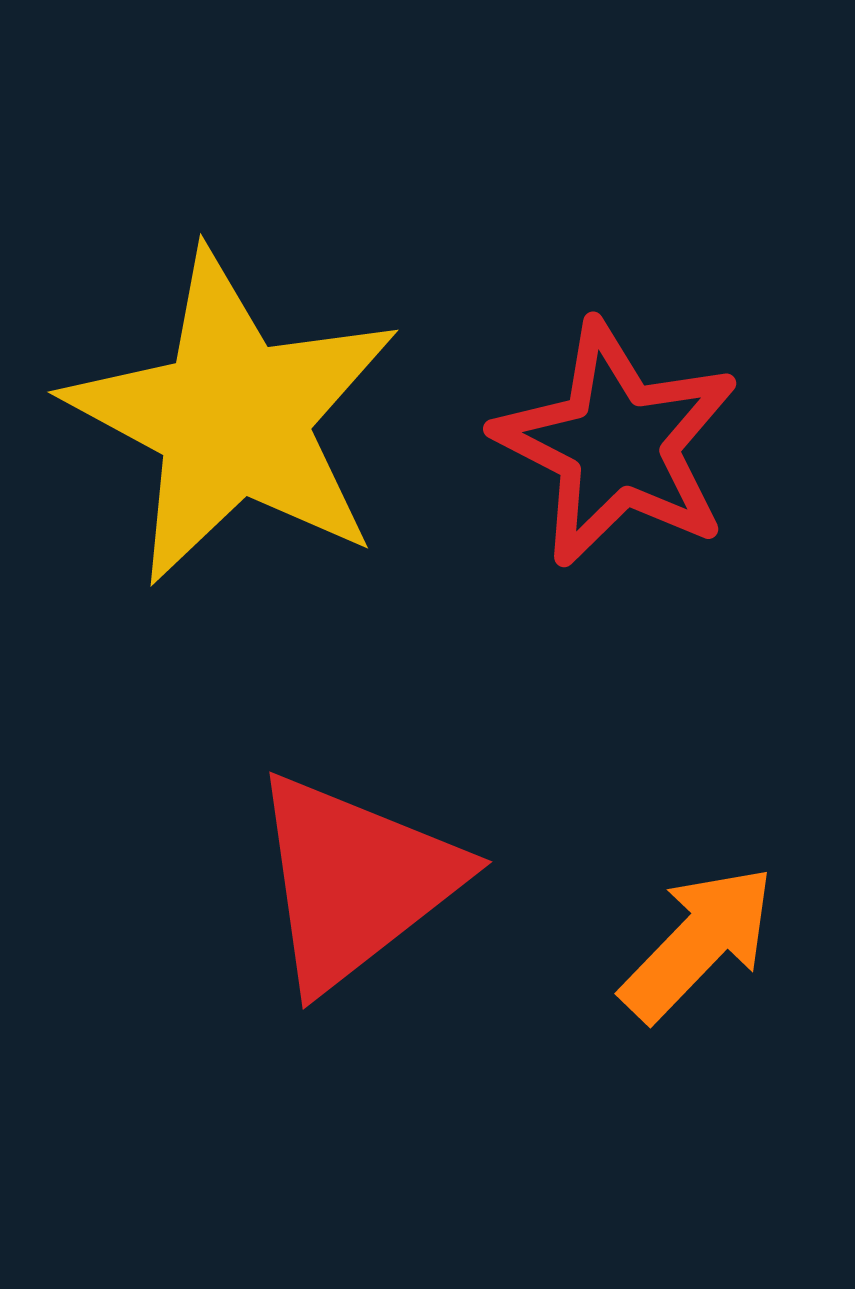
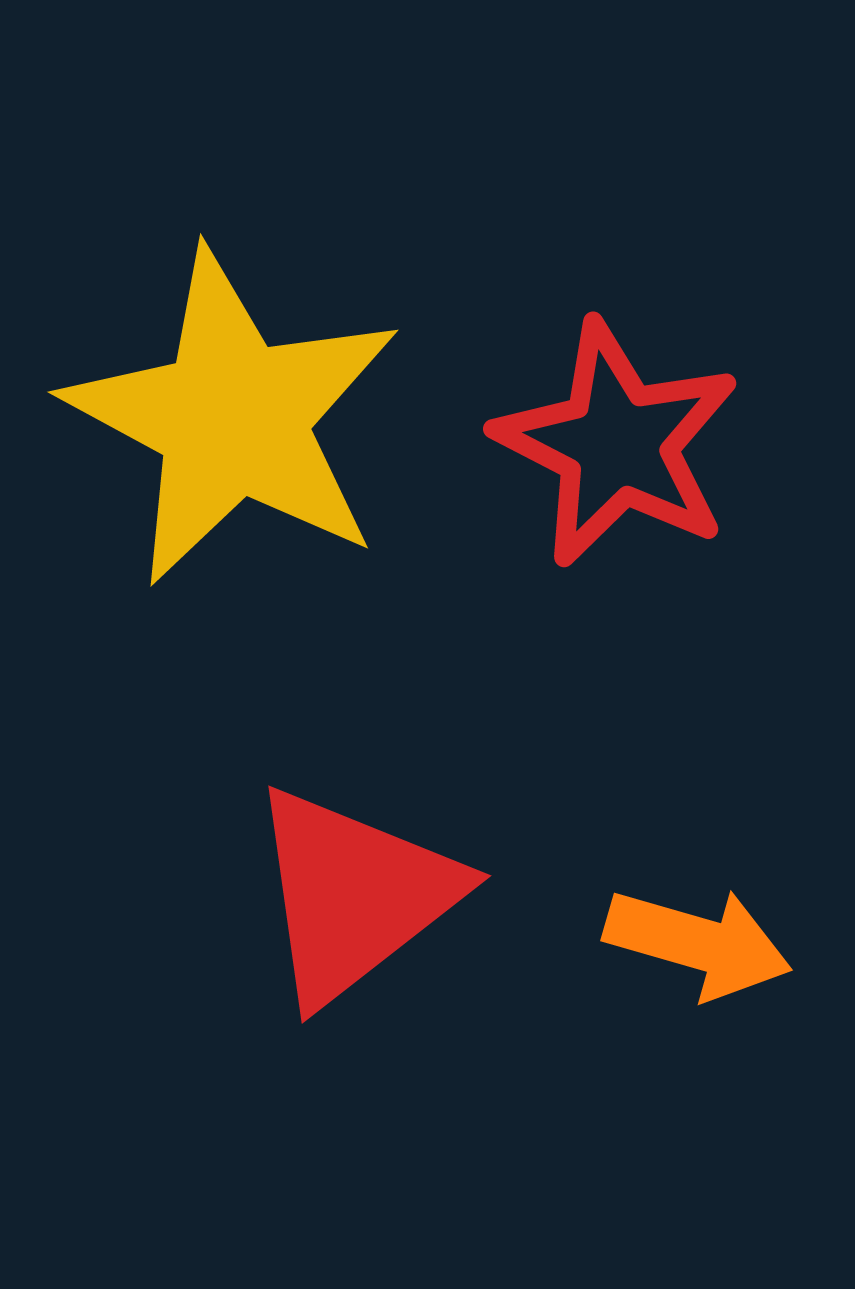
red triangle: moved 1 px left, 14 px down
orange arrow: rotated 62 degrees clockwise
